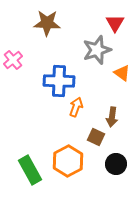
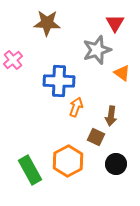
brown arrow: moved 1 px left, 1 px up
